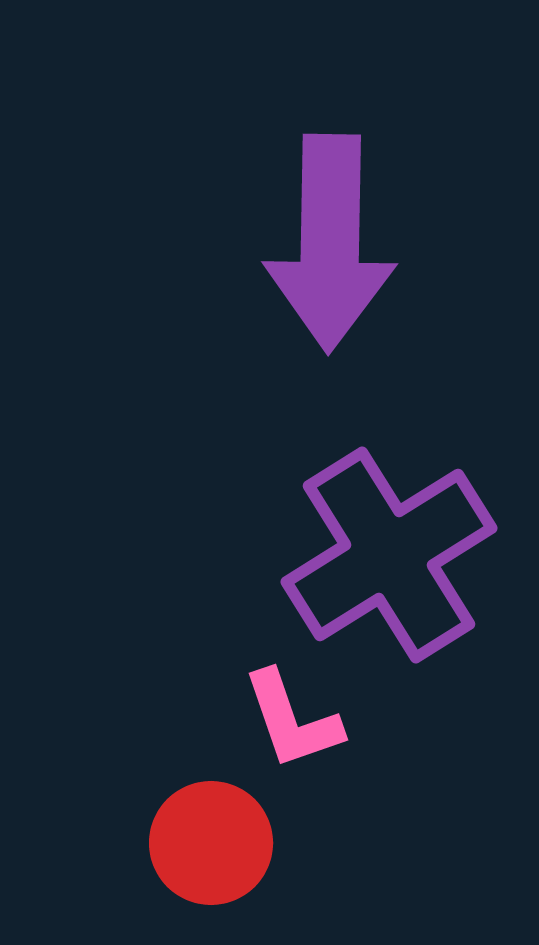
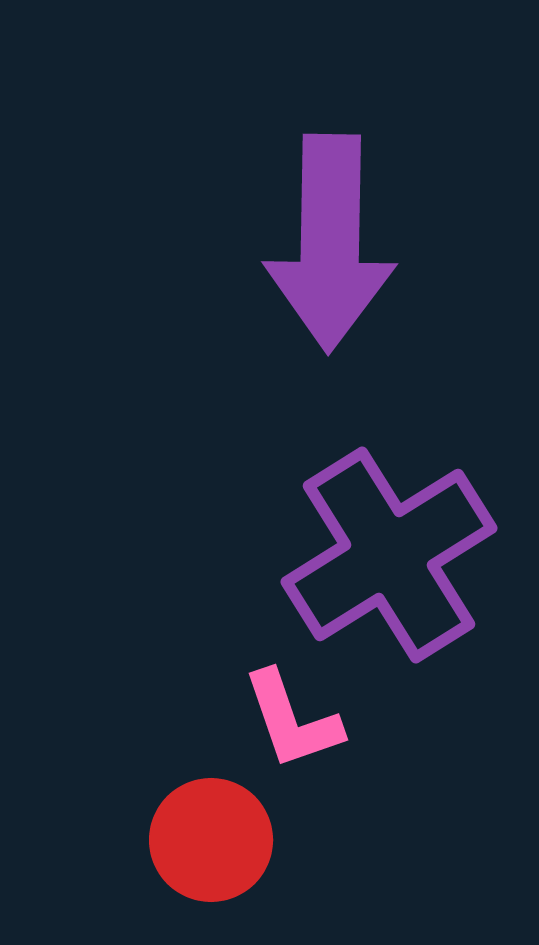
red circle: moved 3 px up
